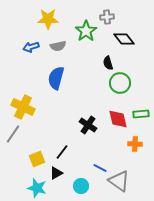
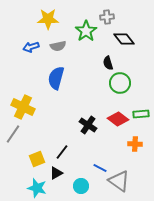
red diamond: rotated 40 degrees counterclockwise
